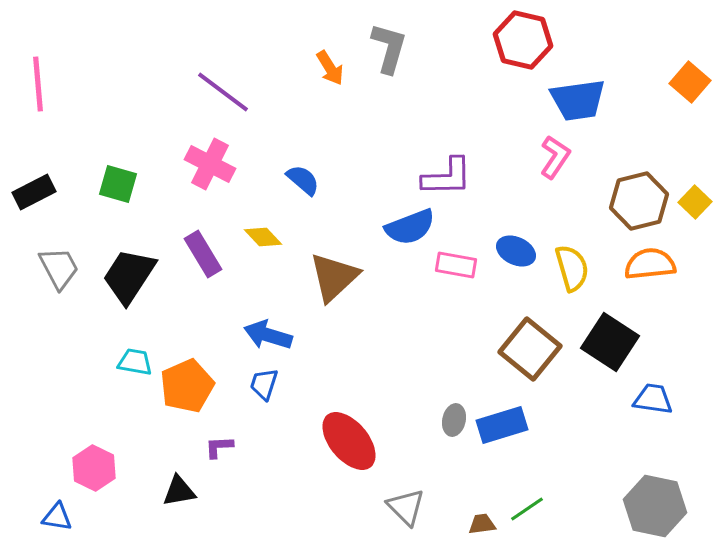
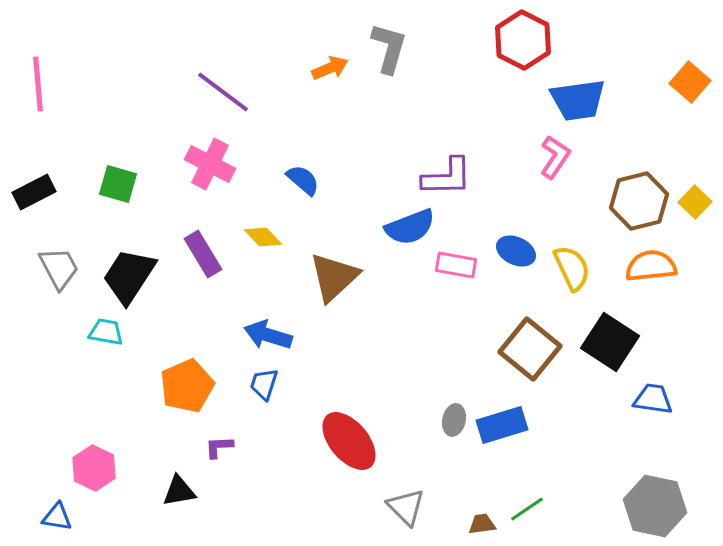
red hexagon at (523, 40): rotated 14 degrees clockwise
orange arrow at (330, 68): rotated 81 degrees counterclockwise
orange semicircle at (650, 264): moved 1 px right, 2 px down
yellow semicircle at (572, 268): rotated 9 degrees counterclockwise
cyan trapezoid at (135, 362): moved 29 px left, 30 px up
